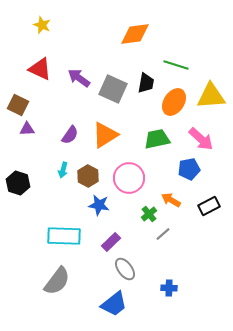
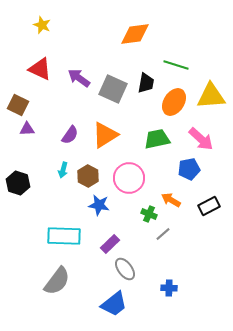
green cross: rotated 28 degrees counterclockwise
purple rectangle: moved 1 px left, 2 px down
